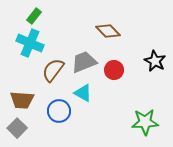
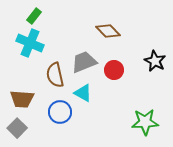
brown semicircle: moved 2 px right, 5 px down; rotated 50 degrees counterclockwise
brown trapezoid: moved 1 px up
blue circle: moved 1 px right, 1 px down
